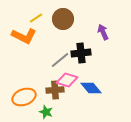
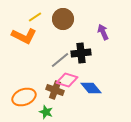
yellow line: moved 1 px left, 1 px up
brown cross: rotated 24 degrees clockwise
